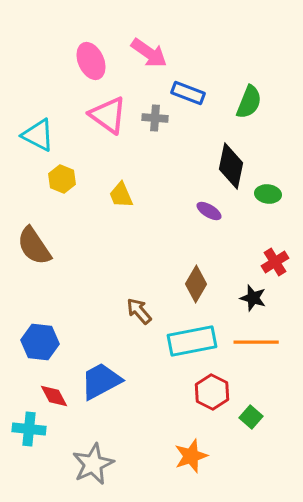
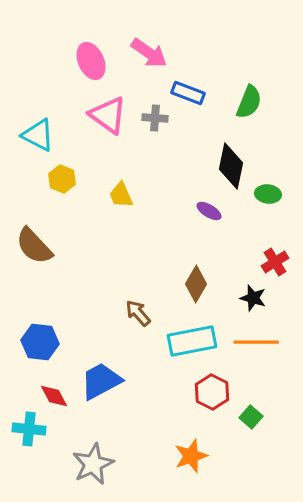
brown semicircle: rotated 9 degrees counterclockwise
brown arrow: moved 1 px left, 2 px down
